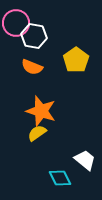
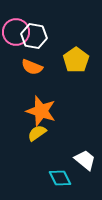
pink circle: moved 9 px down
